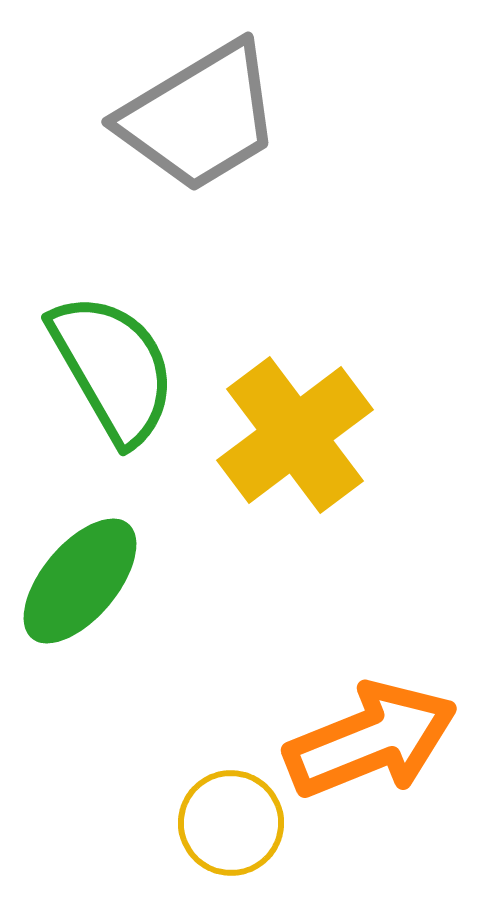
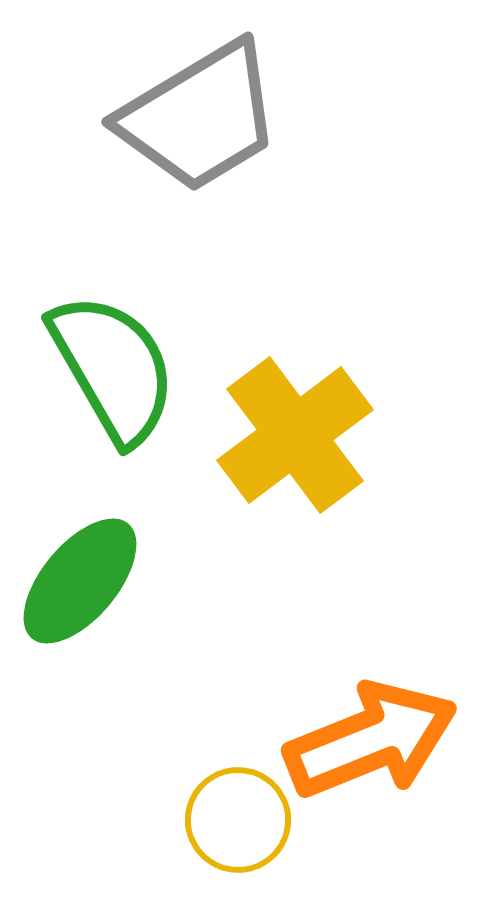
yellow circle: moved 7 px right, 3 px up
